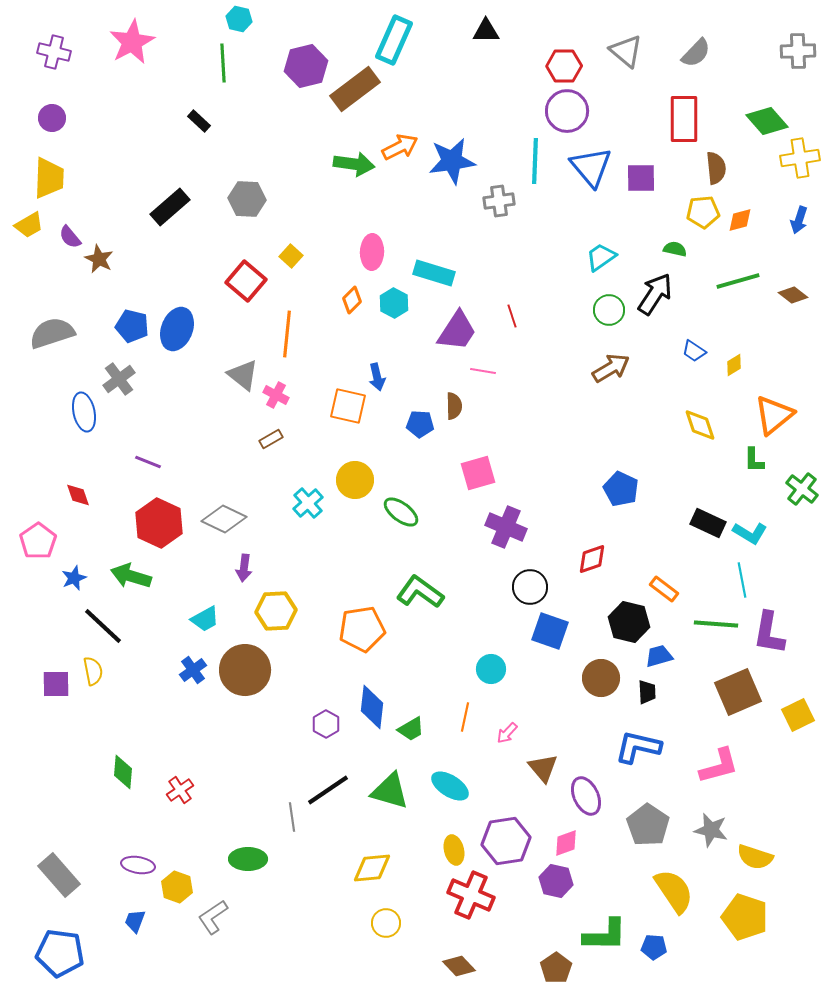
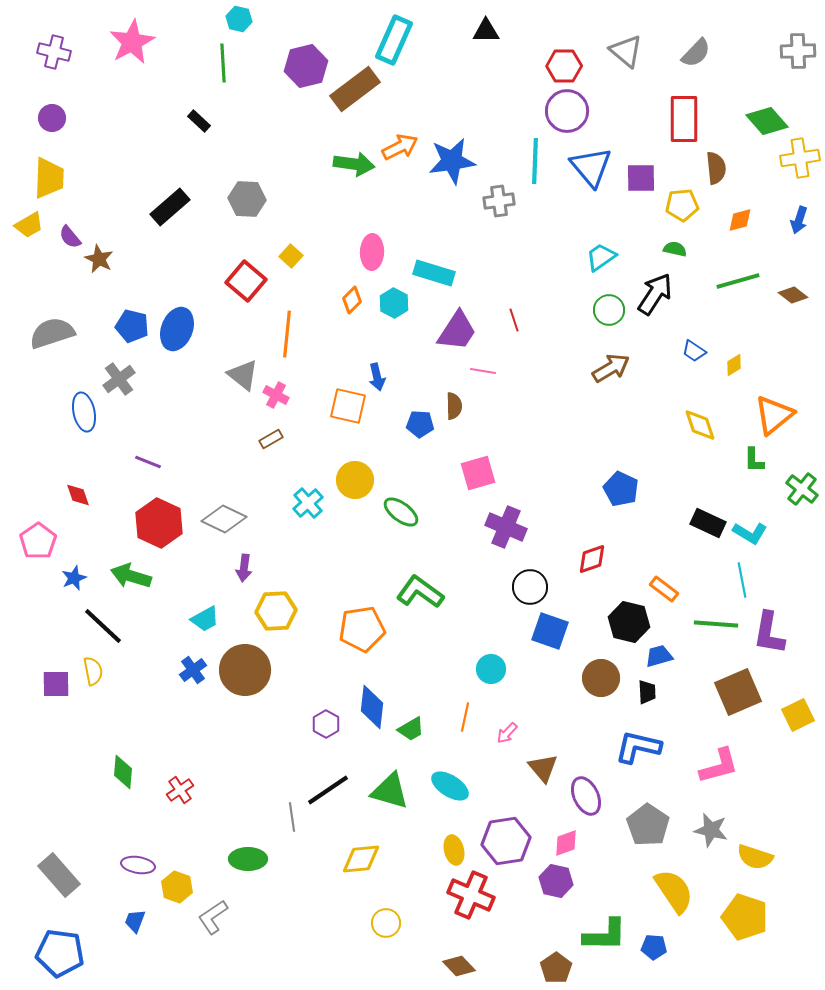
yellow pentagon at (703, 212): moved 21 px left, 7 px up
red line at (512, 316): moved 2 px right, 4 px down
yellow diamond at (372, 868): moved 11 px left, 9 px up
